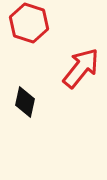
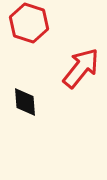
black diamond: rotated 16 degrees counterclockwise
